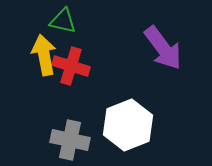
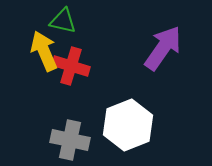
purple arrow: rotated 108 degrees counterclockwise
yellow arrow: moved 4 px up; rotated 12 degrees counterclockwise
